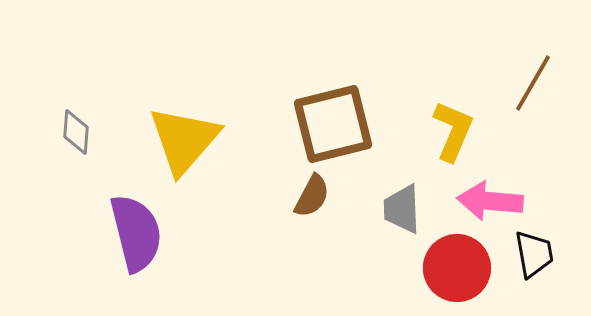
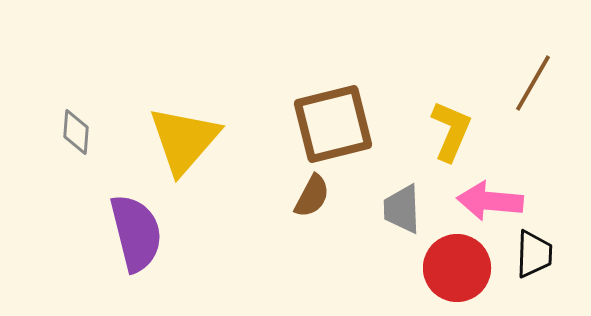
yellow L-shape: moved 2 px left
black trapezoid: rotated 12 degrees clockwise
